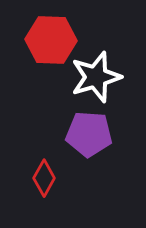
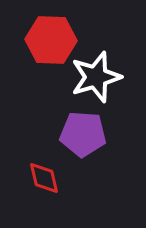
purple pentagon: moved 6 px left
red diamond: rotated 42 degrees counterclockwise
